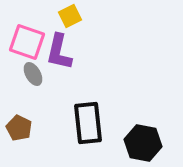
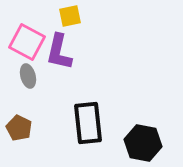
yellow square: rotated 15 degrees clockwise
pink square: rotated 9 degrees clockwise
gray ellipse: moved 5 px left, 2 px down; rotated 15 degrees clockwise
